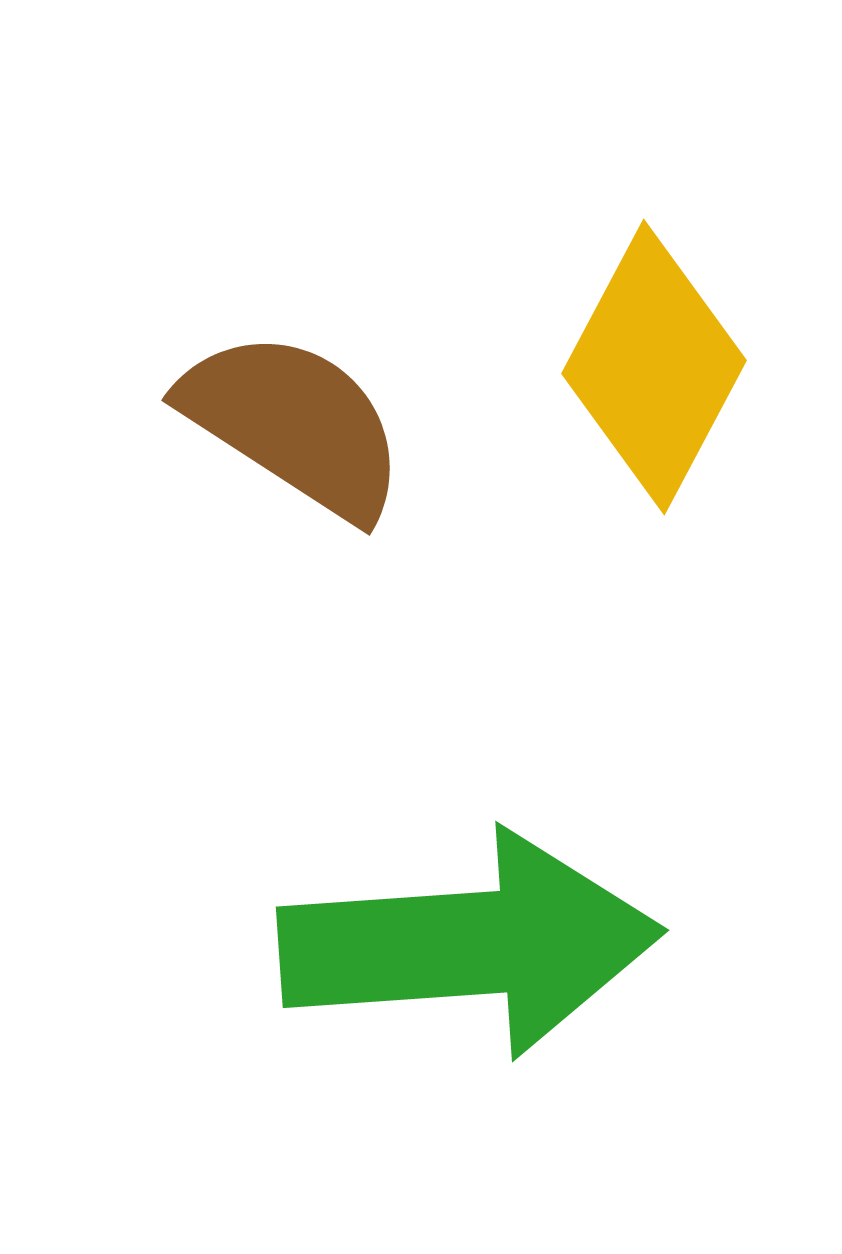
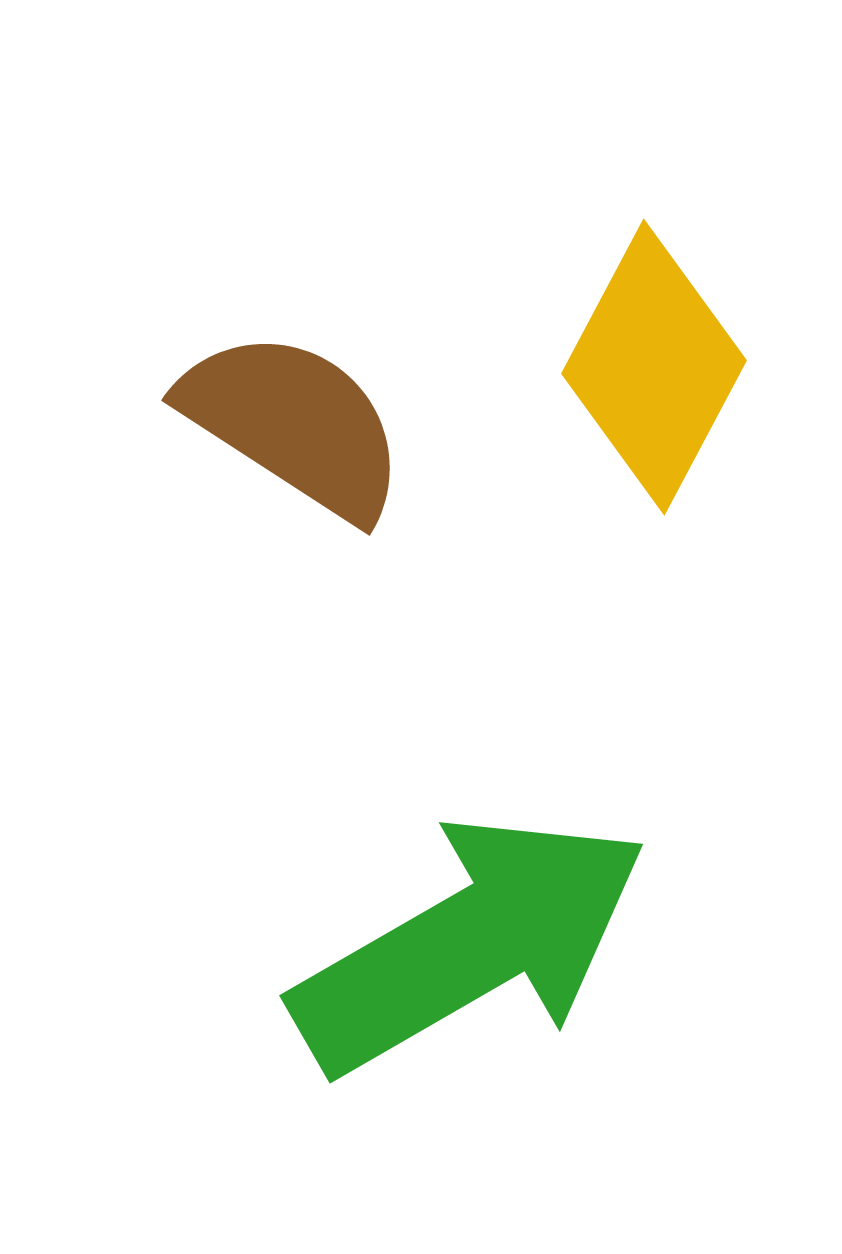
green arrow: rotated 26 degrees counterclockwise
